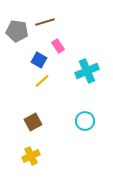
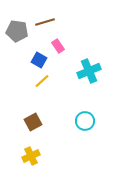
cyan cross: moved 2 px right
